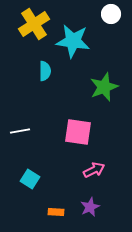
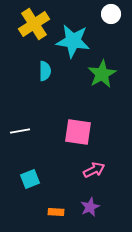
green star: moved 2 px left, 13 px up; rotated 8 degrees counterclockwise
cyan square: rotated 36 degrees clockwise
